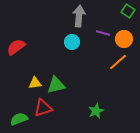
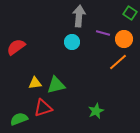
green square: moved 2 px right, 2 px down
